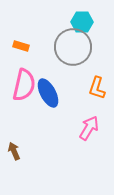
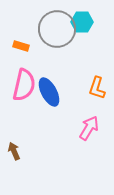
gray circle: moved 16 px left, 18 px up
blue ellipse: moved 1 px right, 1 px up
